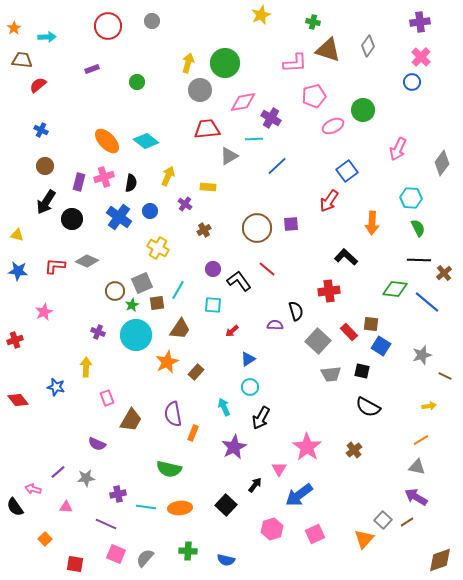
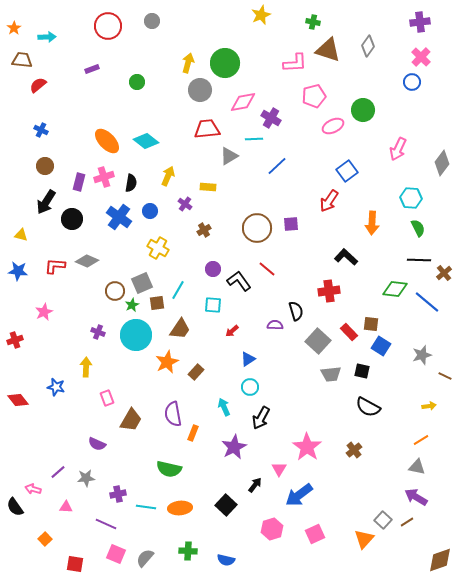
yellow triangle at (17, 235): moved 4 px right
